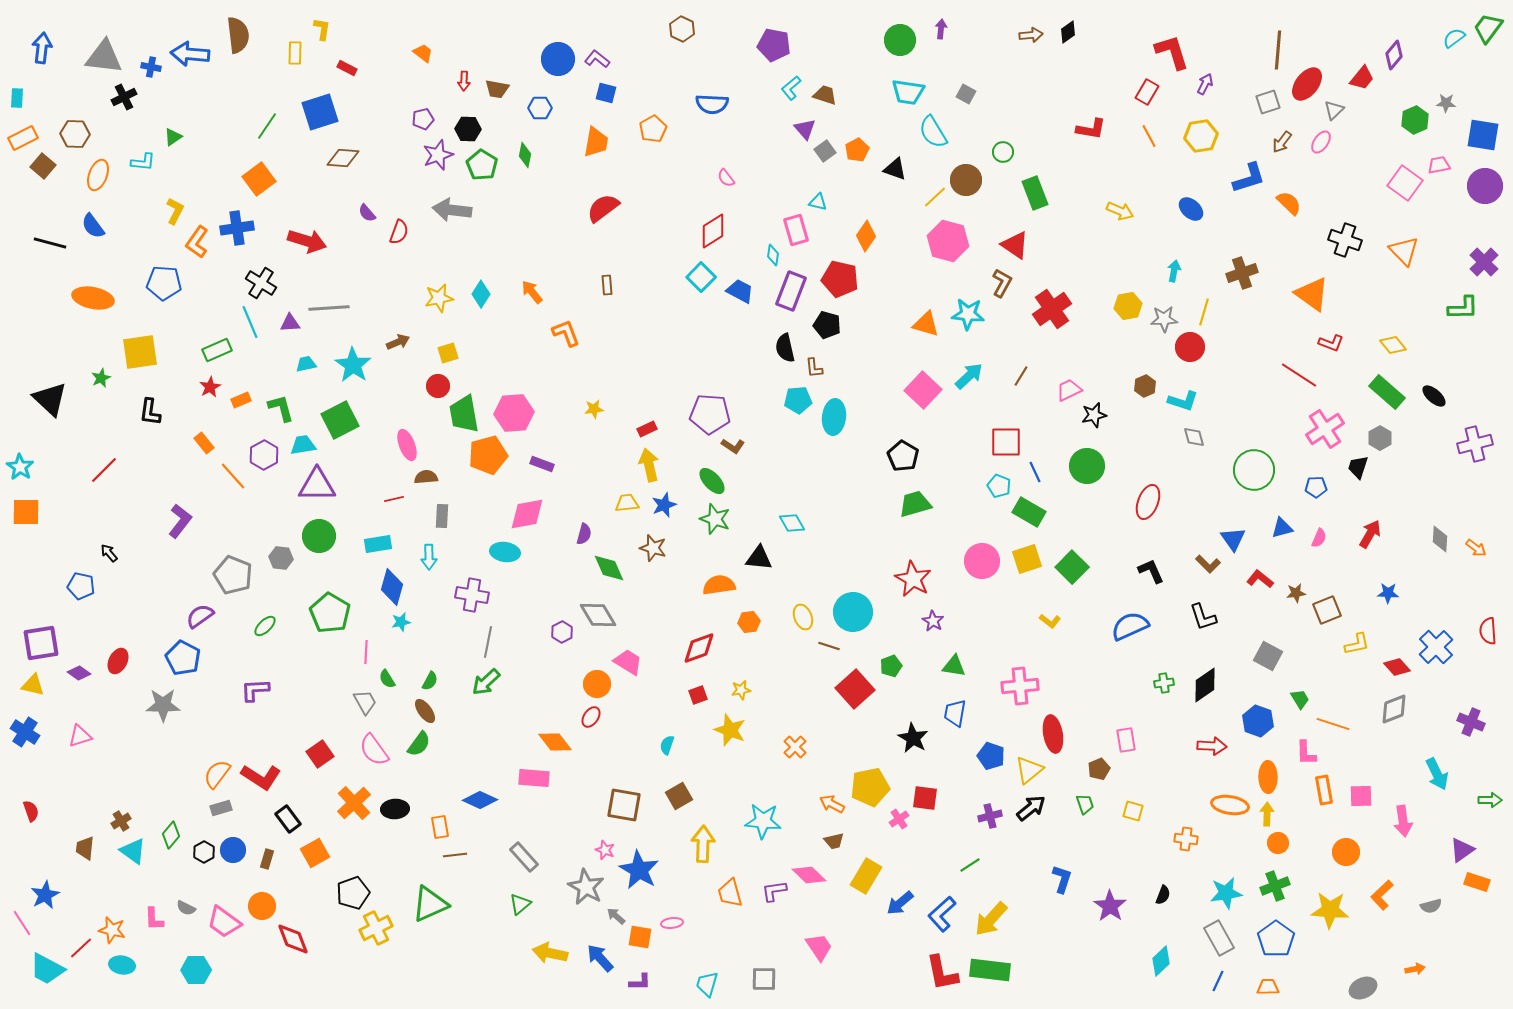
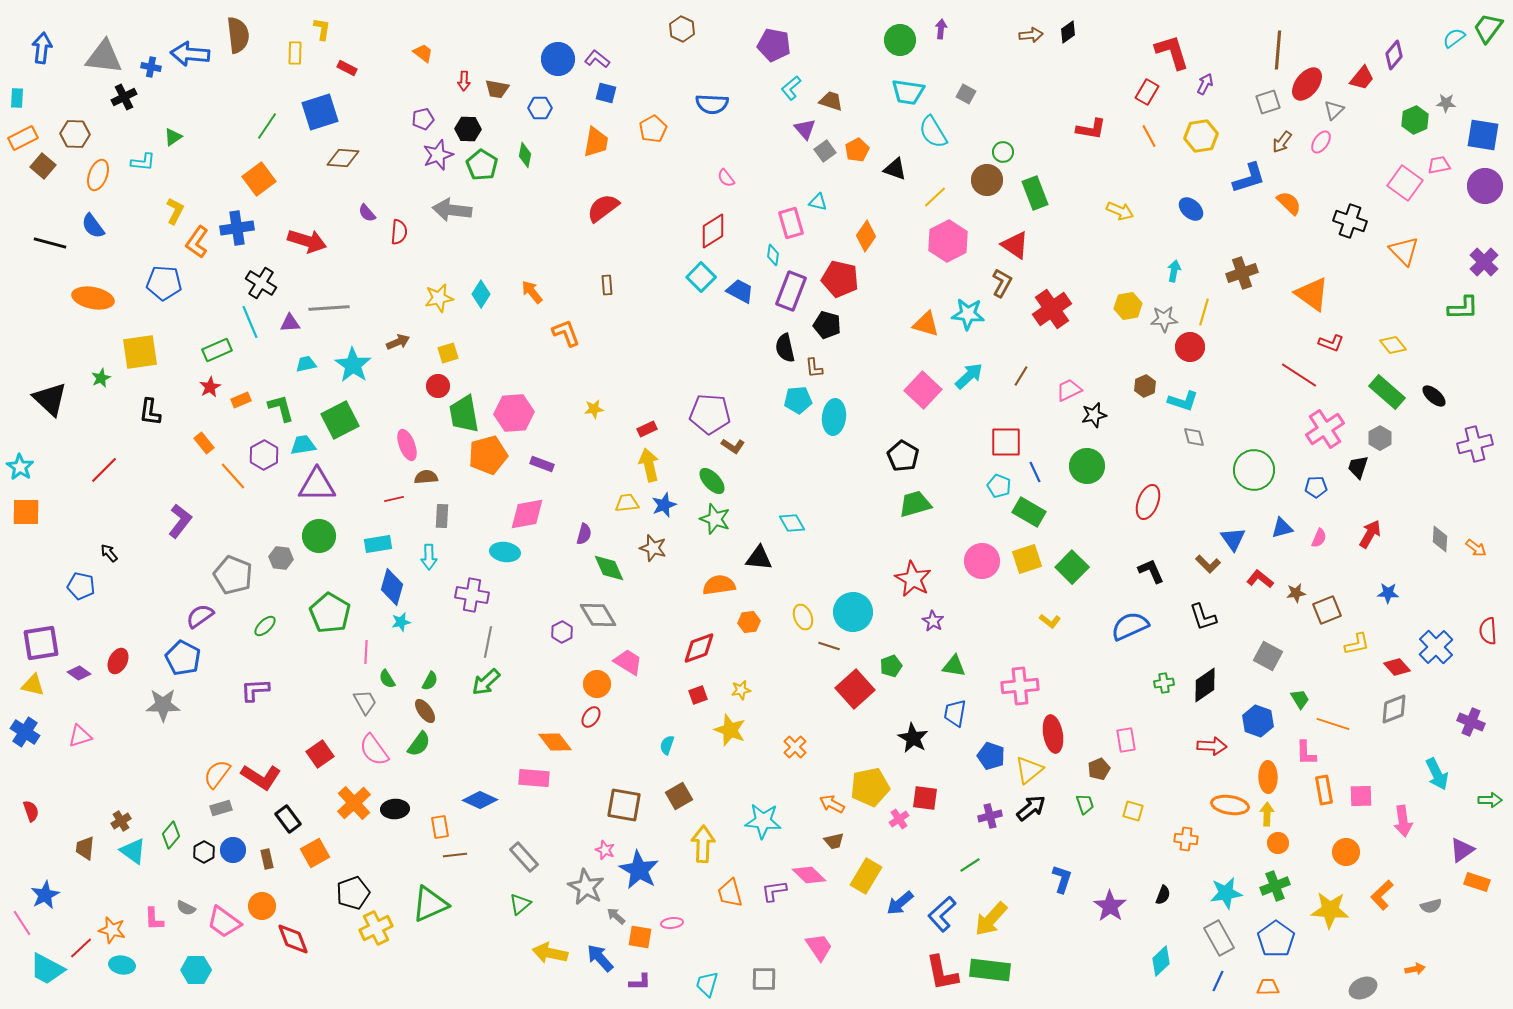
brown trapezoid at (825, 95): moved 6 px right, 6 px down
brown circle at (966, 180): moved 21 px right
pink rectangle at (796, 230): moved 5 px left, 7 px up
red semicircle at (399, 232): rotated 15 degrees counterclockwise
black cross at (1345, 240): moved 5 px right, 19 px up
pink hexagon at (948, 241): rotated 18 degrees clockwise
brown rectangle at (267, 859): rotated 30 degrees counterclockwise
